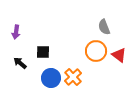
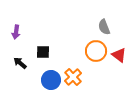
blue circle: moved 2 px down
